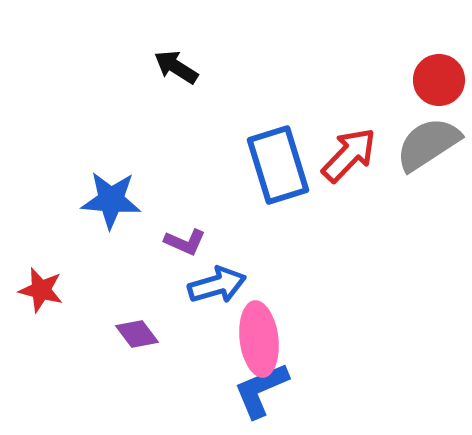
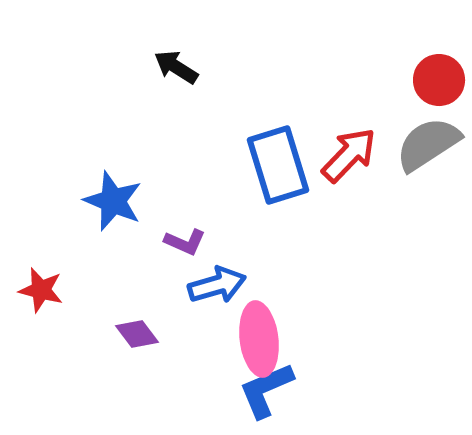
blue star: moved 2 px right, 1 px down; rotated 18 degrees clockwise
blue L-shape: moved 5 px right
